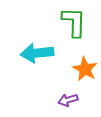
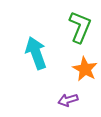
green L-shape: moved 6 px right, 5 px down; rotated 20 degrees clockwise
cyan arrow: moved 1 px left; rotated 76 degrees clockwise
